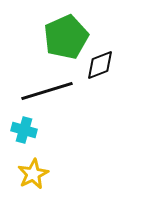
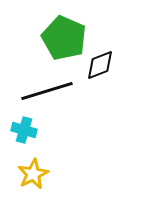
green pentagon: moved 2 px left, 1 px down; rotated 24 degrees counterclockwise
